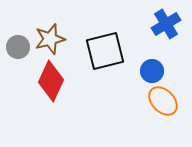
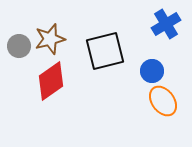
gray circle: moved 1 px right, 1 px up
red diamond: rotated 30 degrees clockwise
orange ellipse: rotated 8 degrees clockwise
